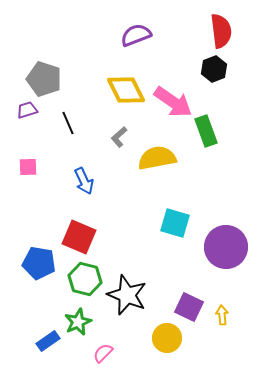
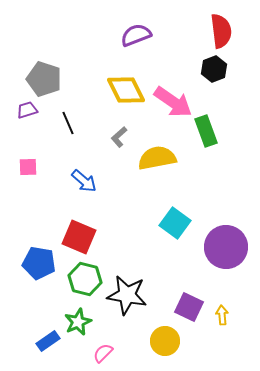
blue arrow: rotated 24 degrees counterclockwise
cyan square: rotated 20 degrees clockwise
black star: rotated 12 degrees counterclockwise
yellow circle: moved 2 px left, 3 px down
